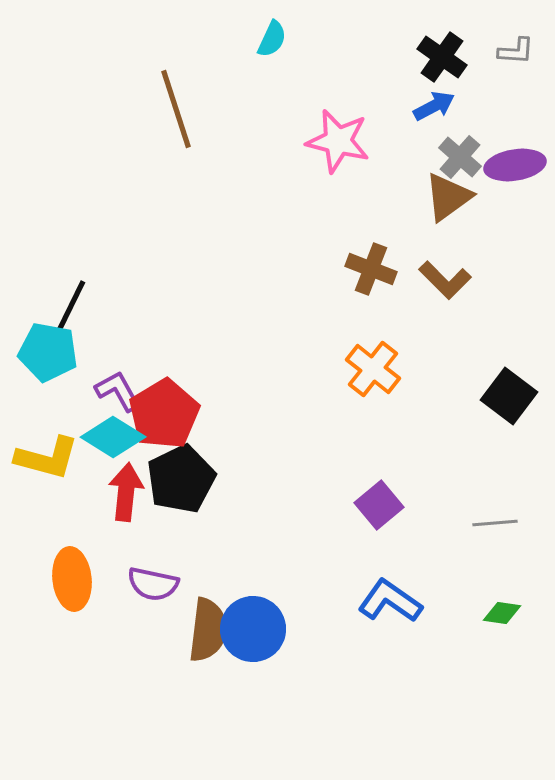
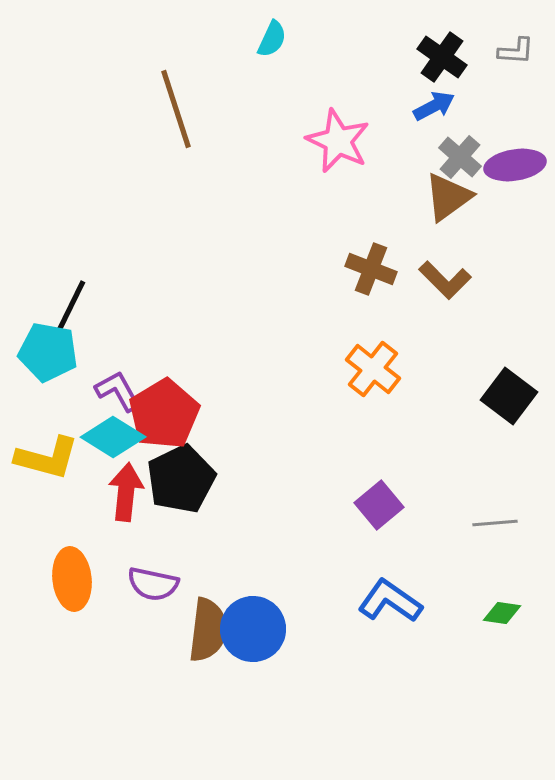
pink star: rotated 12 degrees clockwise
